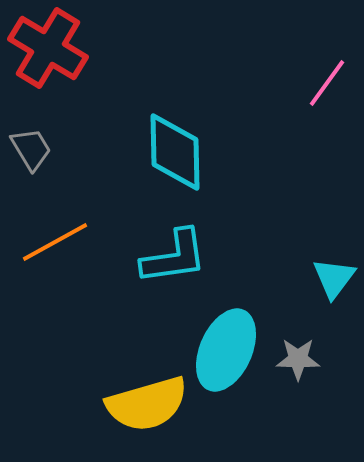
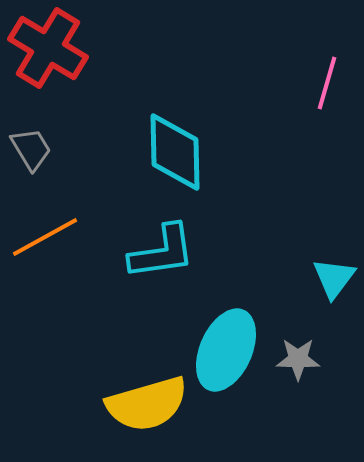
pink line: rotated 20 degrees counterclockwise
orange line: moved 10 px left, 5 px up
cyan L-shape: moved 12 px left, 5 px up
